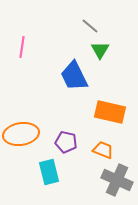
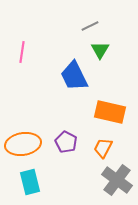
gray line: rotated 66 degrees counterclockwise
pink line: moved 5 px down
orange ellipse: moved 2 px right, 10 px down
purple pentagon: rotated 15 degrees clockwise
orange trapezoid: moved 2 px up; rotated 85 degrees counterclockwise
cyan rectangle: moved 19 px left, 10 px down
gray cross: rotated 12 degrees clockwise
